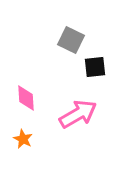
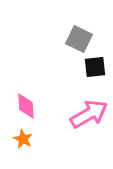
gray square: moved 8 px right, 1 px up
pink diamond: moved 8 px down
pink arrow: moved 11 px right
